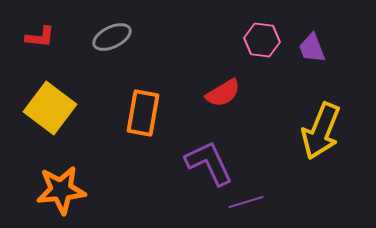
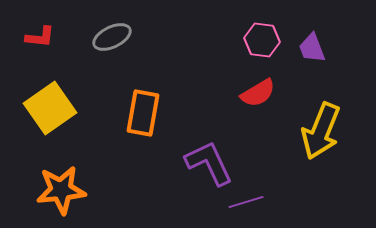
red semicircle: moved 35 px right
yellow square: rotated 18 degrees clockwise
